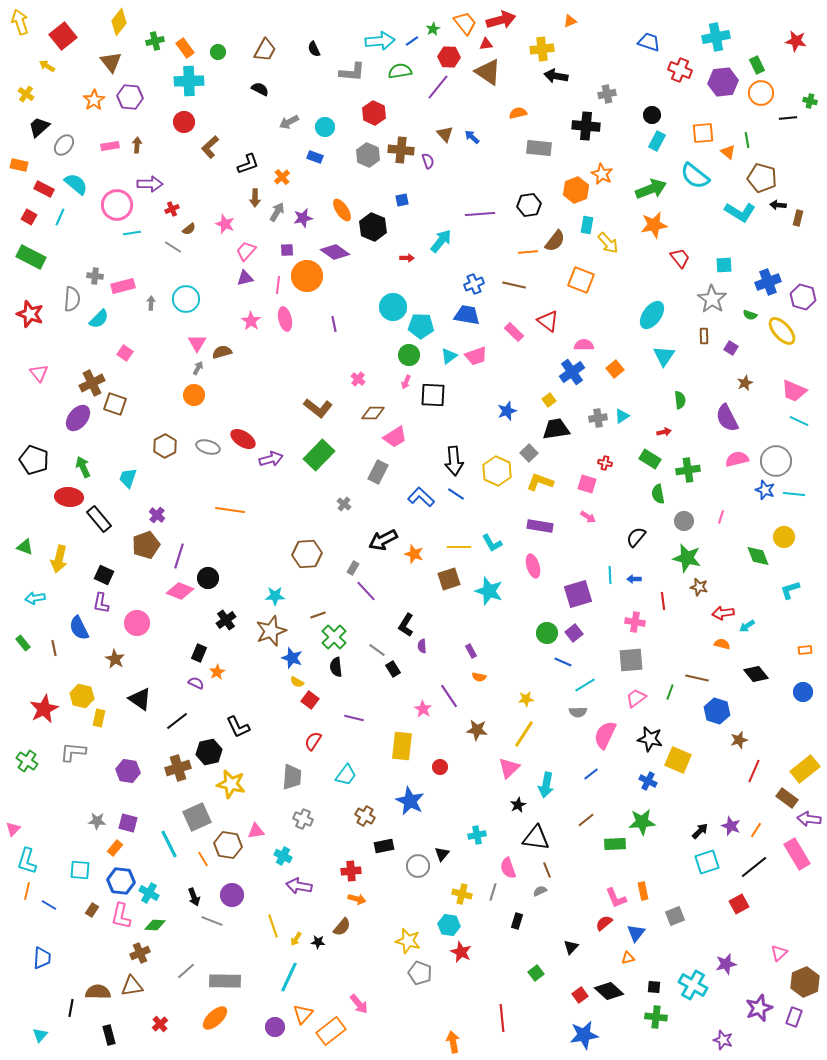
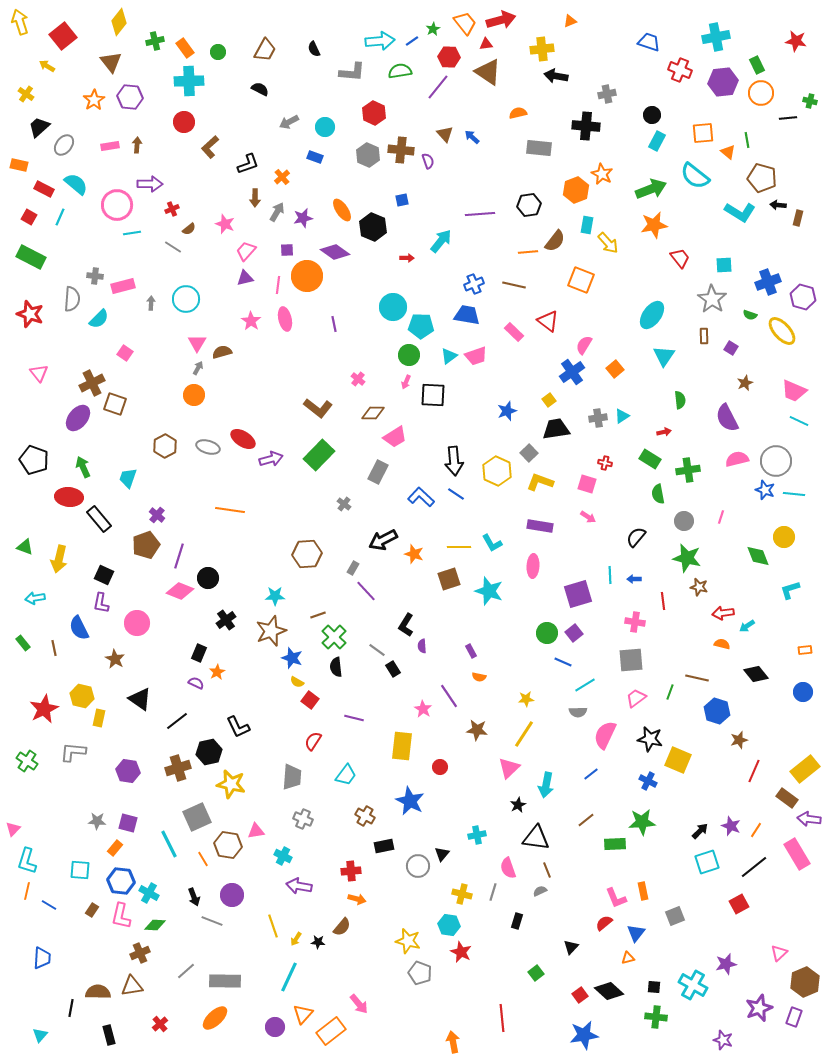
pink semicircle at (584, 345): rotated 60 degrees counterclockwise
pink ellipse at (533, 566): rotated 20 degrees clockwise
